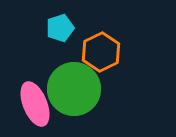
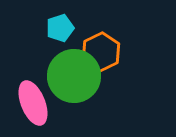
green circle: moved 13 px up
pink ellipse: moved 2 px left, 1 px up
